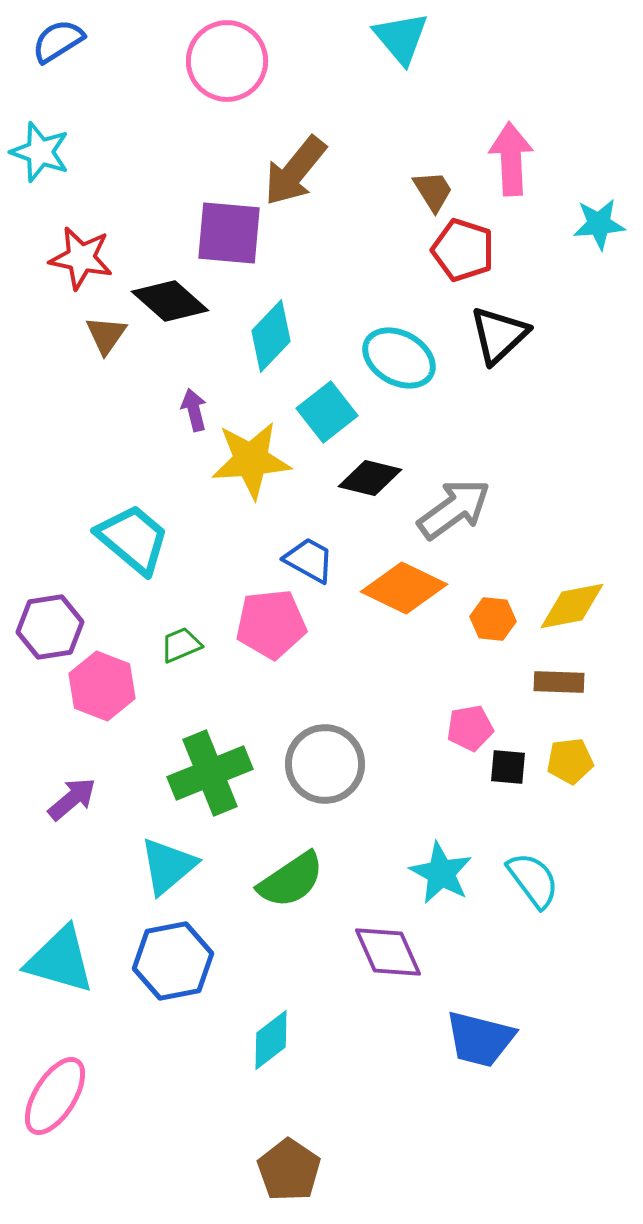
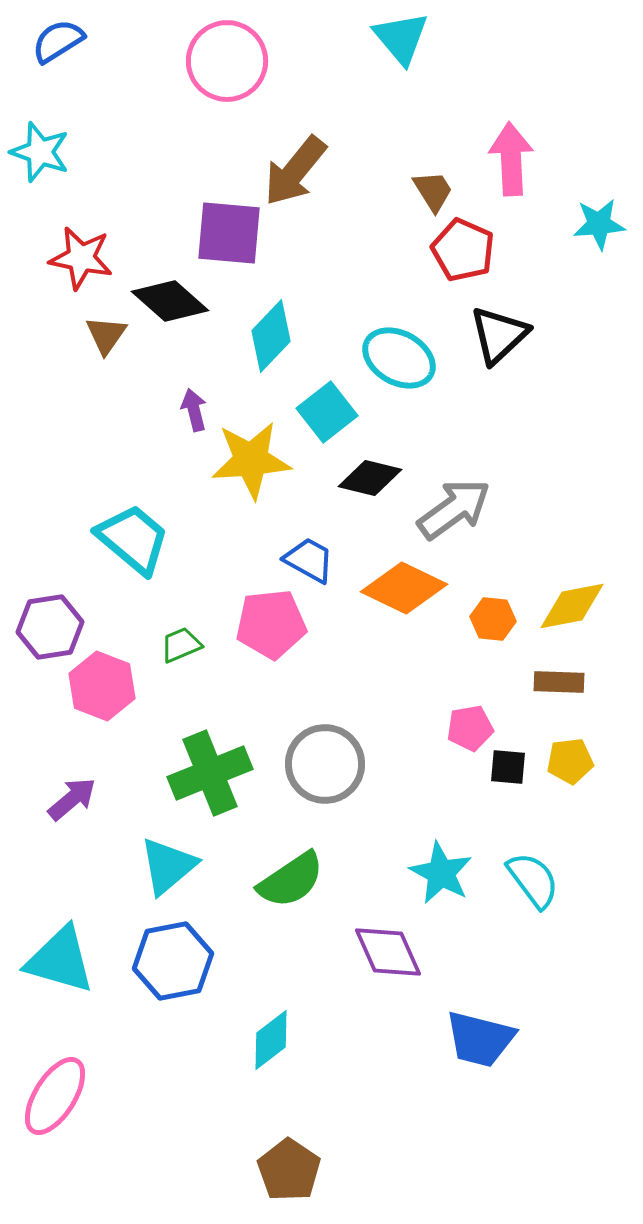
red pentagon at (463, 250): rotated 6 degrees clockwise
